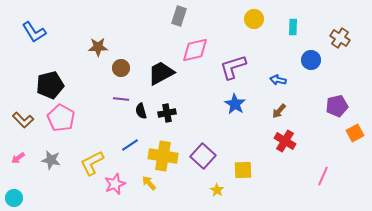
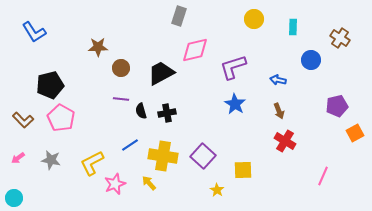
brown arrow: rotated 63 degrees counterclockwise
